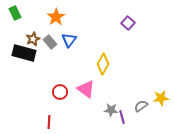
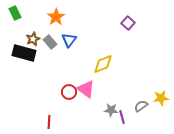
yellow diamond: rotated 40 degrees clockwise
red circle: moved 9 px right
